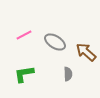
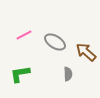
green L-shape: moved 4 px left
